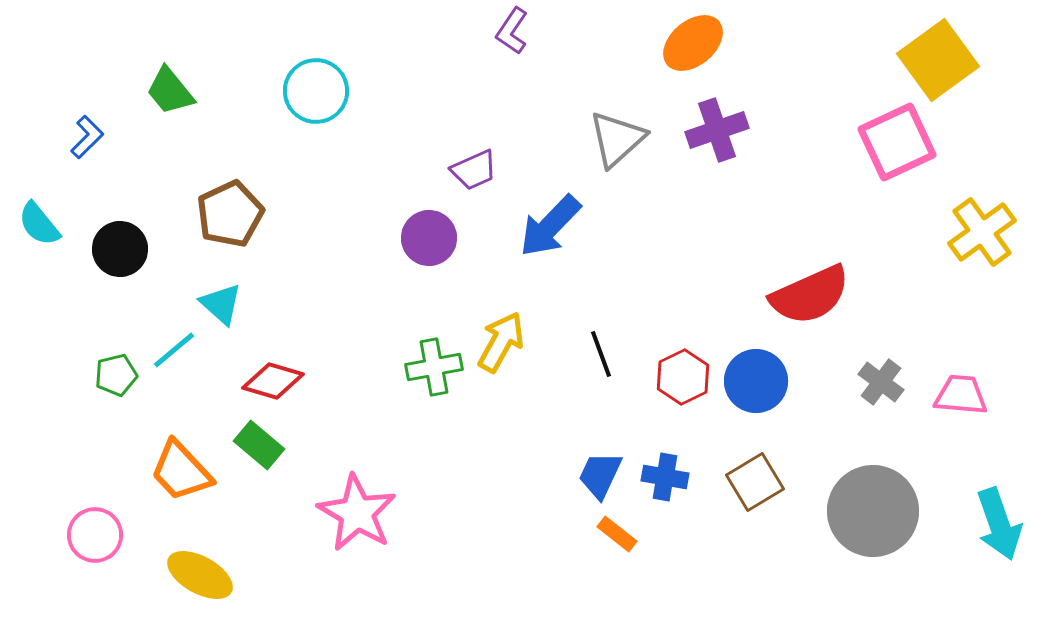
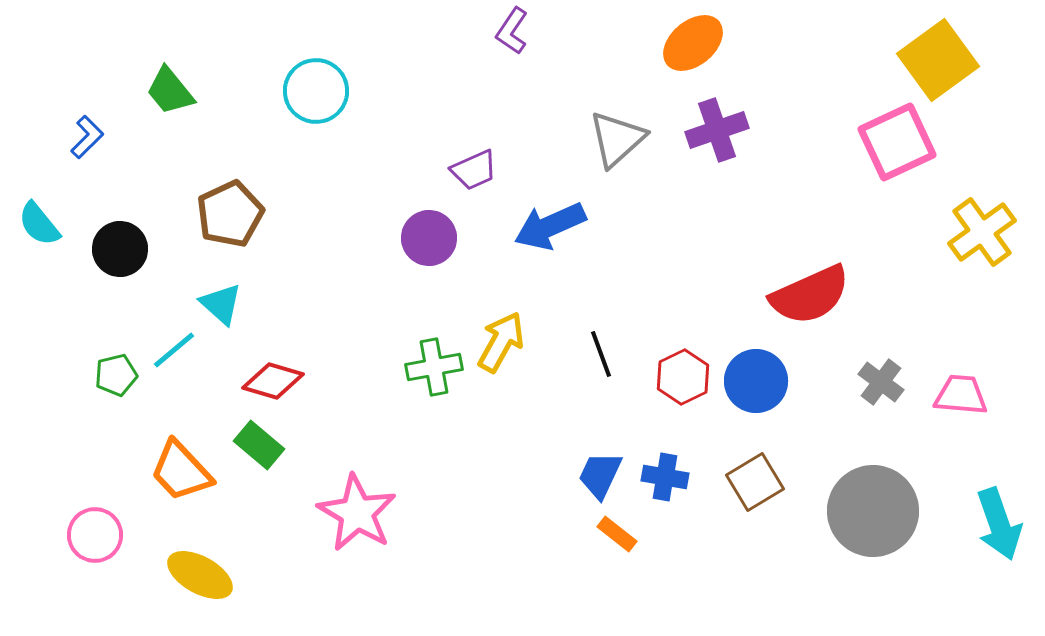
blue arrow: rotated 22 degrees clockwise
